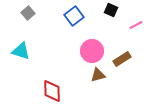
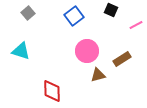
pink circle: moved 5 px left
